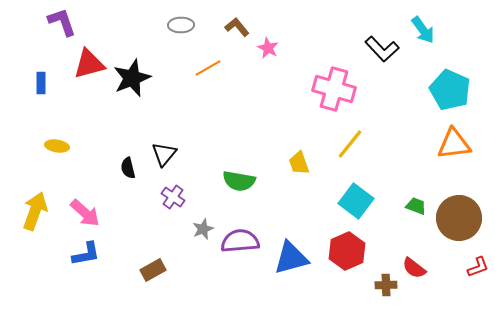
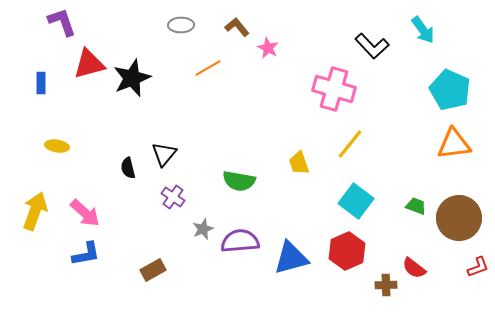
black L-shape: moved 10 px left, 3 px up
